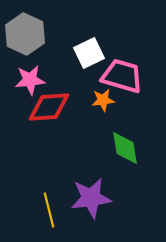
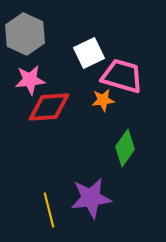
green diamond: rotated 45 degrees clockwise
